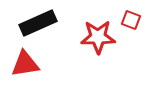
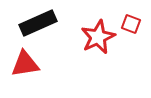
red square: moved 4 px down
red star: rotated 24 degrees counterclockwise
